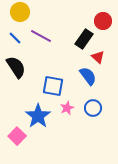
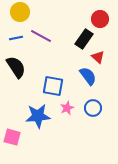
red circle: moved 3 px left, 2 px up
blue line: moved 1 px right; rotated 56 degrees counterclockwise
blue star: rotated 30 degrees clockwise
pink square: moved 5 px left, 1 px down; rotated 30 degrees counterclockwise
